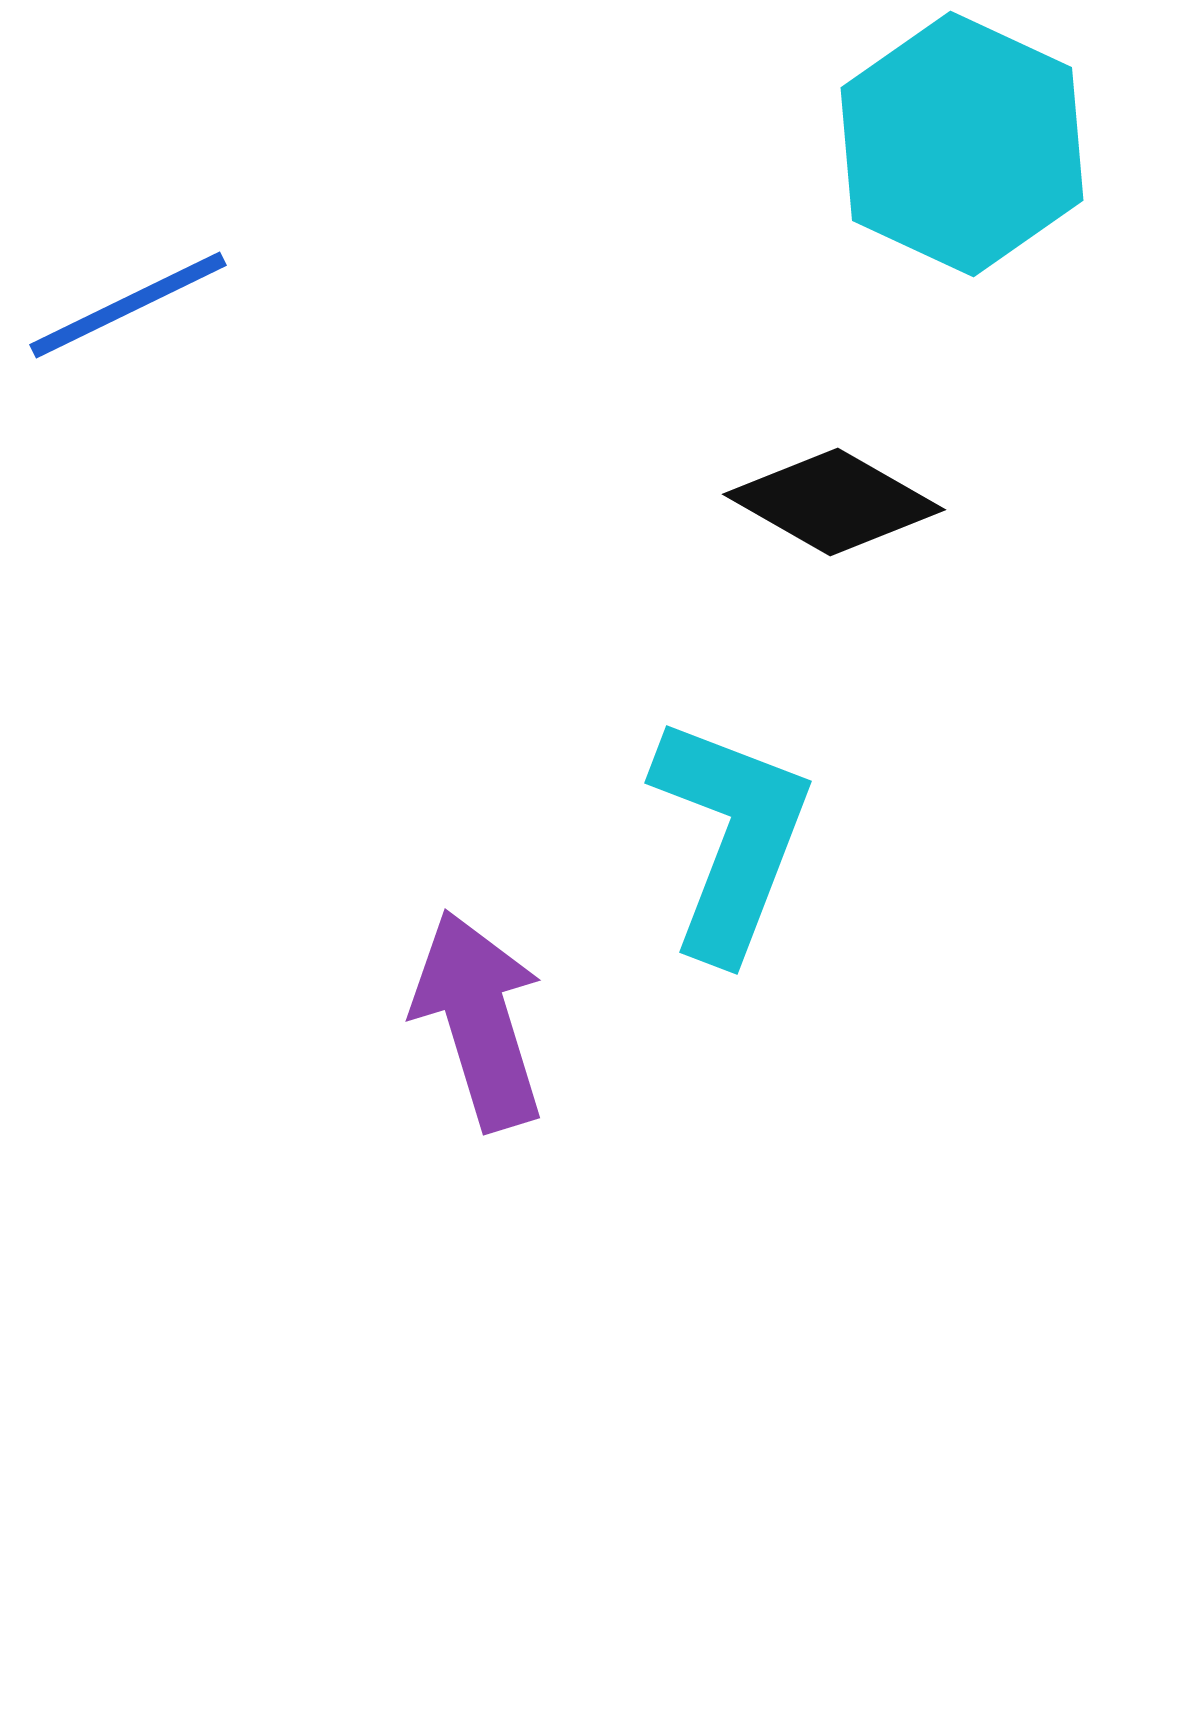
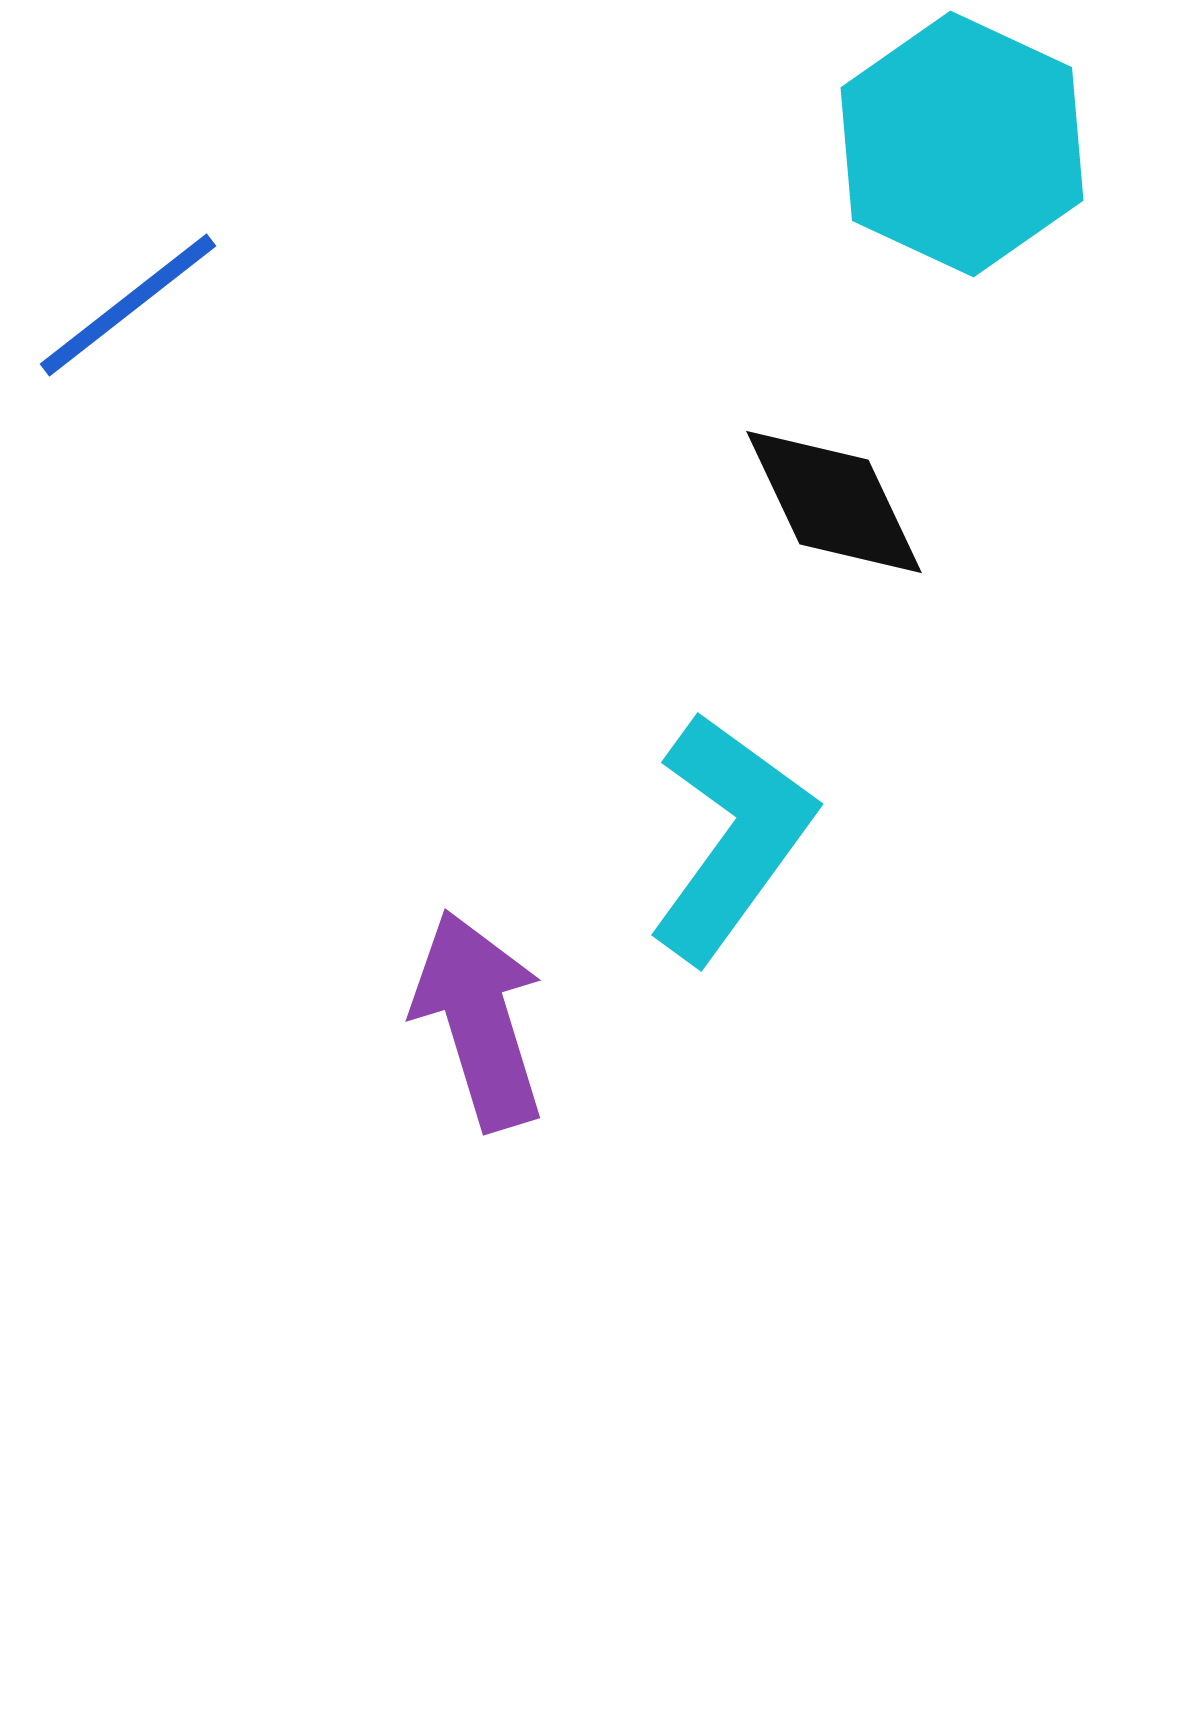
blue line: rotated 12 degrees counterclockwise
black diamond: rotated 35 degrees clockwise
cyan L-shape: rotated 15 degrees clockwise
